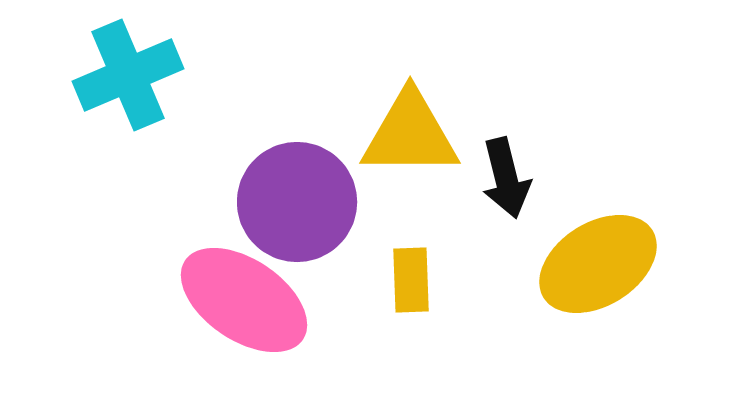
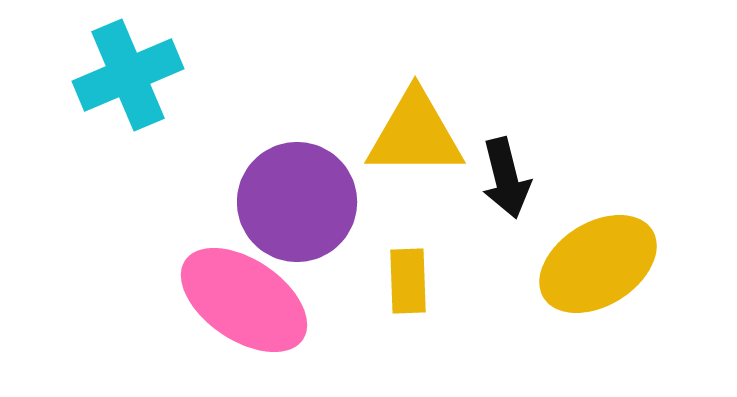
yellow triangle: moved 5 px right
yellow rectangle: moved 3 px left, 1 px down
